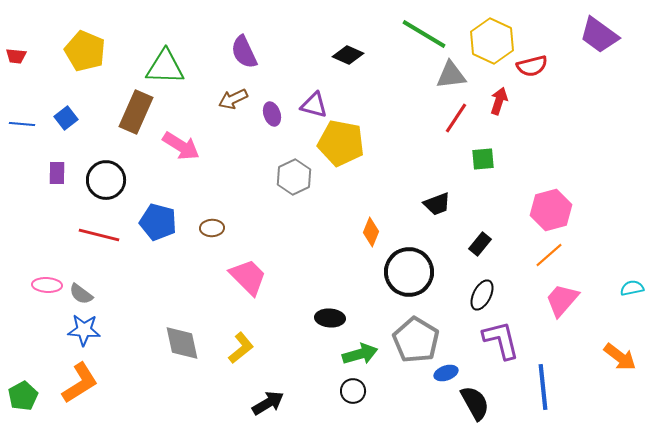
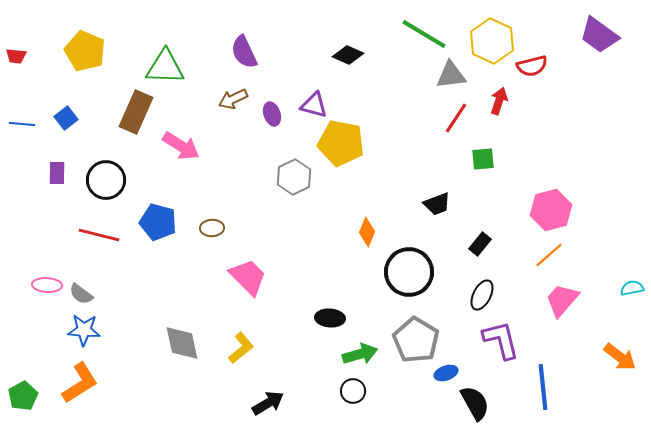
orange diamond at (371, 232): moved 4 px left
